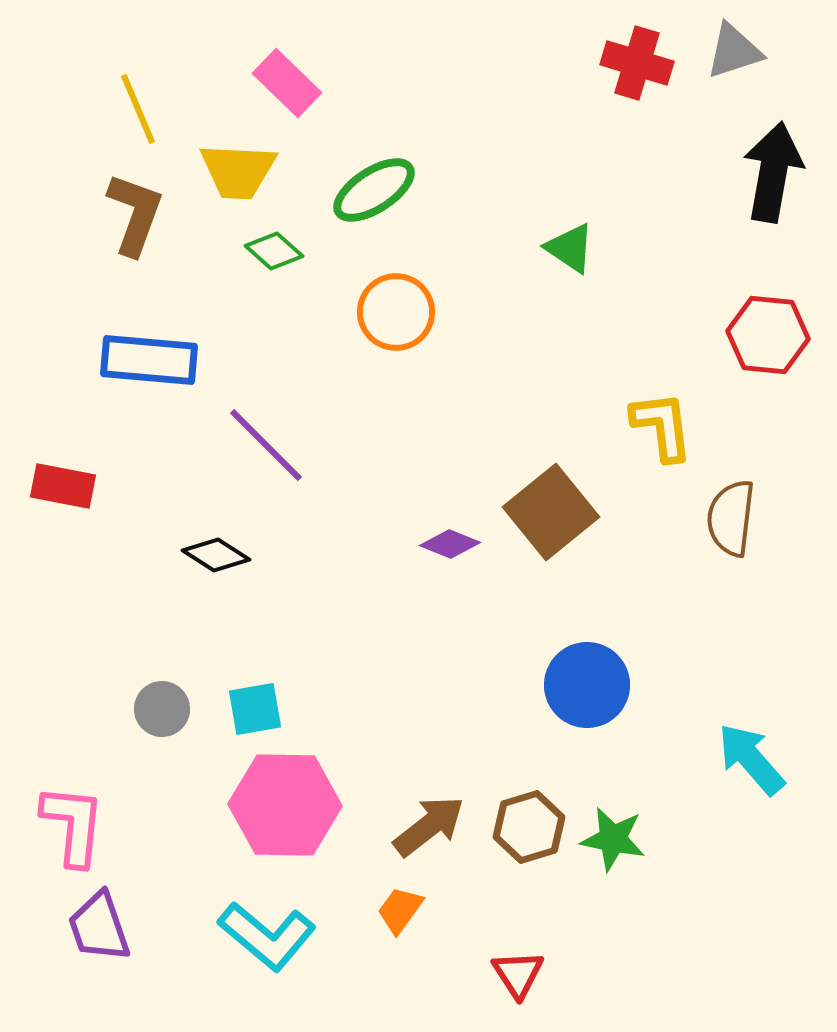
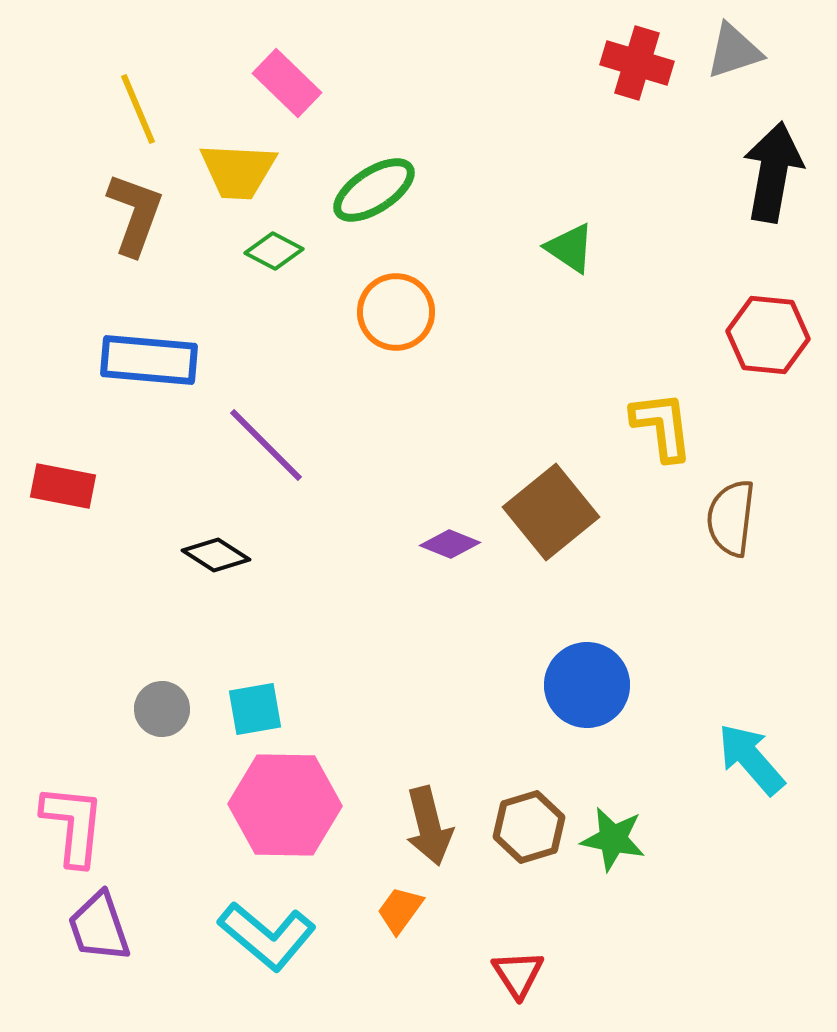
green diamond: rotated 14 degrees counterclockwise
brown arrow: rotated 114 degrees clockwise
